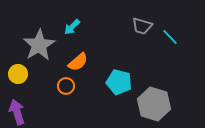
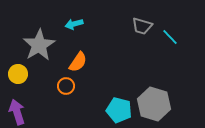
cyan arrow: moved 2 px right, 3 px up; rotated 30 degrees clockwise
orange semicircle: rotated 15 degrees counterclockwise
cyan pentagon: moved 28 px down
